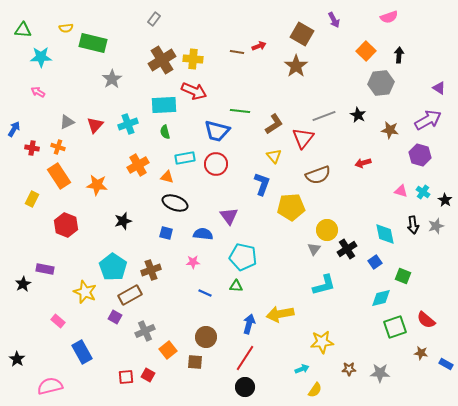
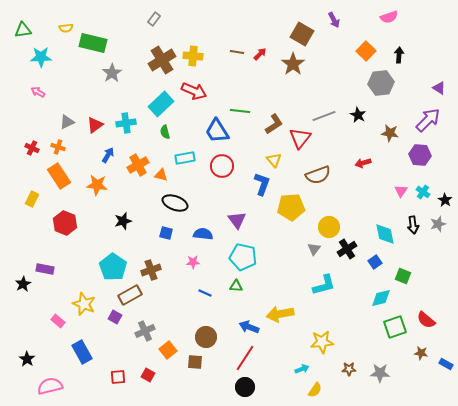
green triangle at (23, 30): rotated 12 degrees counterclockwise
red arrow at (259, 46): moved 1 px right, 8 px down; rotated 24 degrees counterclockwise
yellow cross at (193, 59): moved 3 px up
brown star at (296, 66): moved 3 px left, 2 px up
gray star at (112, 79): moved 6 px up
cyan rectangle at (164, 105): moved 3 px left, 1 px up; rotated 40 degrees counterclockwise
purple arrow at (428, 120): rotated 16 degrees counterclockwise
cyan cross at (128, 124): moved 2 px left, 1 px up; rotated 12 degrees clockwise
red triangle at (95, 125): rotated 12 degrees clockwise
blue arrow at (14, 129): moved 94 px right, 26 px down
brown star at (390, 130): moved 3 px down
blue trapezoid at (217, 131): rotated 44 degrees clockwise
red triangle at (303, 138): moved 3 px left
red cross at (32, 148): rotated 16 degrees clockwise
purple hexagon at (420, 155): rotated 10 degrees counterclockwise
yellow triangle at (274, 156): moved 4 px down
red circle at (216, 164): moved 6 px right, 2 px down
orange triangle at (167, 177): moved 6 px left, 2 px up
pink triangle at (401, 191): rotated 48 degrees clockwise
purple triangle at (229, 216): moved 8 px right, 4 px down
red hexagon at (66, 225): moved 1 px left, 2 px up
gray star at (436, 226): moved 2 px right, 2 px up
yellow circle at (327, 230): moved 2 px right, 3 px up
yellow star at (85, 292): moved 1 px left, 12 px down
blue arrow at (249, 324): moved 3 px down; rotated 84 degrees counterclockwise
black star at (17, 359): moved 10 px right
red square at (126, 377): moved 8 px left
